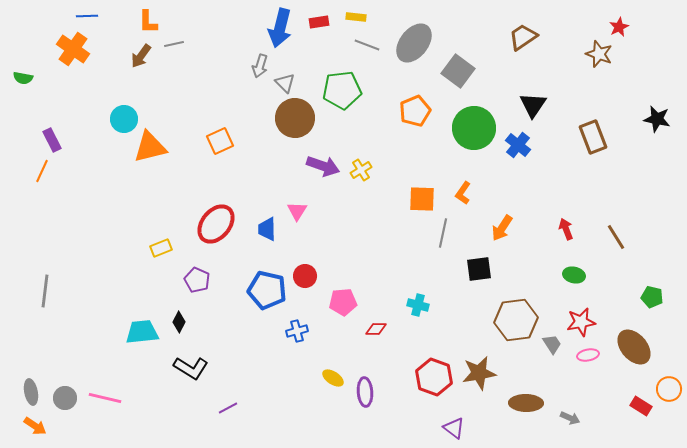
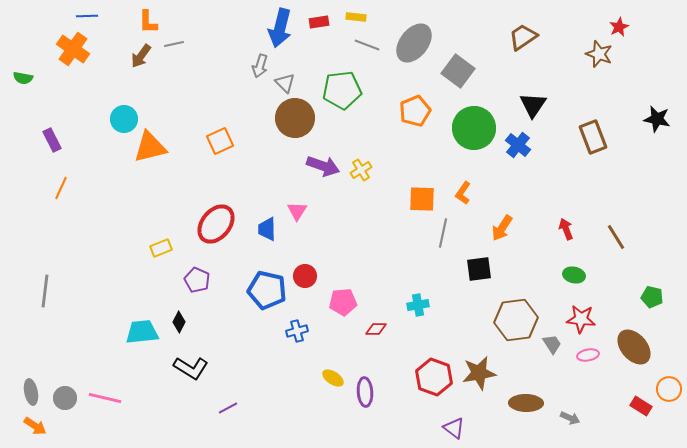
orange line at (42, 171): moved 19 px right, 17 px down
cyan cross at (418, 305): rotated 25 degrees counterclockwise
red star at (581, 322): moved 3 px up; rotated 16 degrees clockwise
